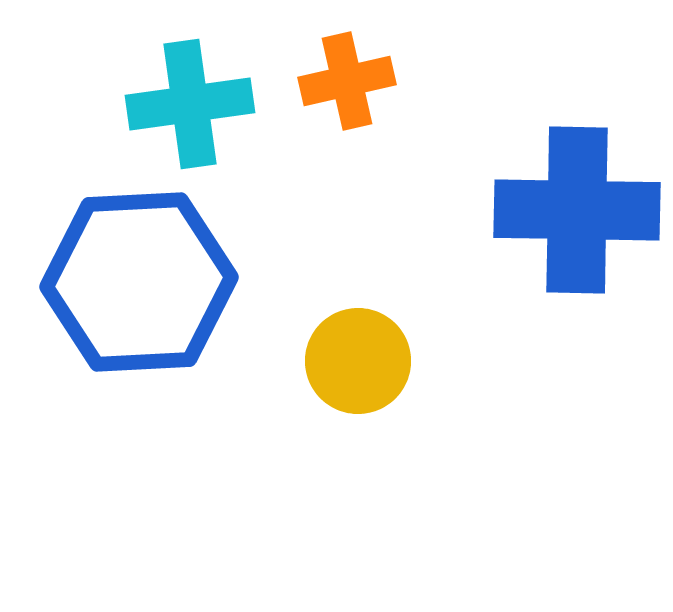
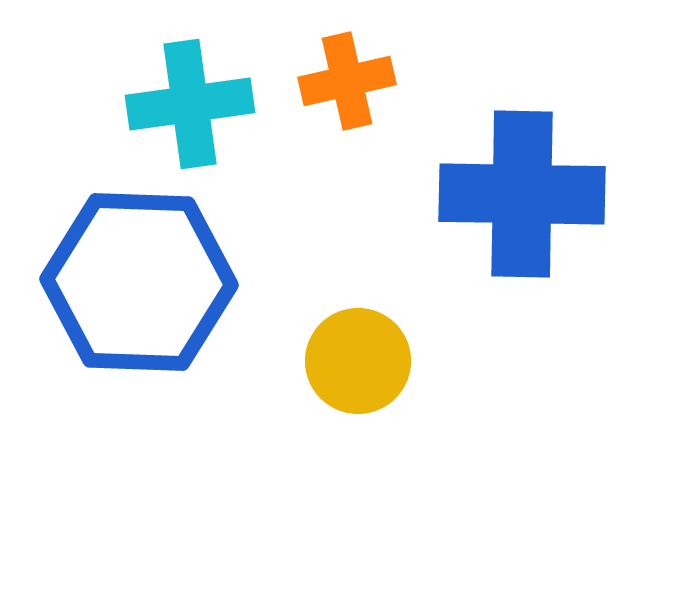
blue cross: moved 55 px left, 16 px up
blue hexagon: rotated 5 degrees clockwise
